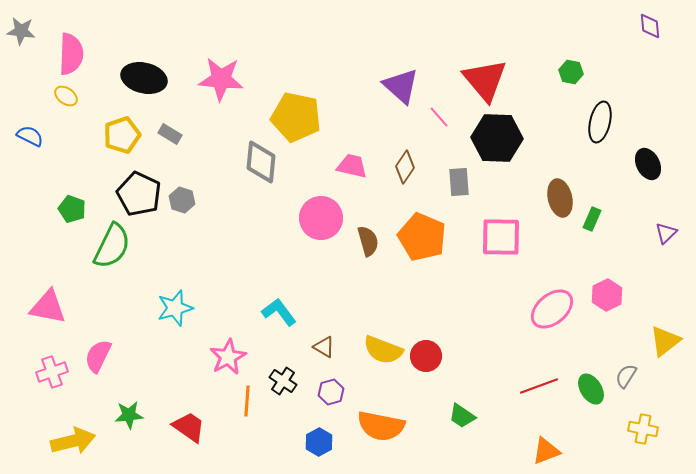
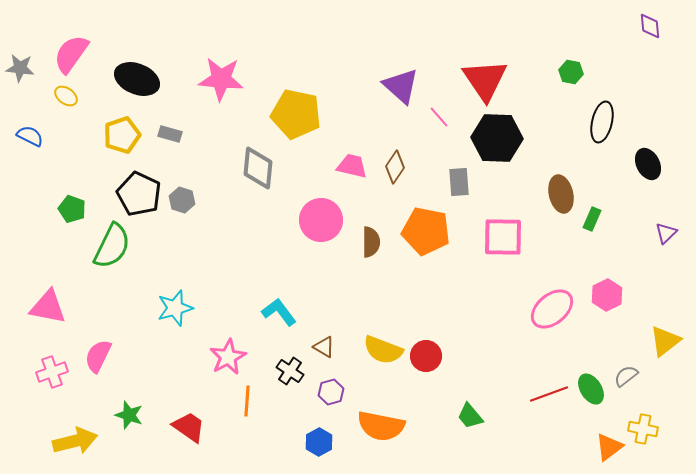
gray star at (21, 31): moved 1 px left, 37 px down
pink semicircle at (71, 54): rotated 147 degrees counterclockwise
black ellipse at (144, 78): moved 7 px left, 1 px down; rotated 9 degrees clockwise
red triangle at (485, 80): rotated 6 degrees clockwise
yellow pentagon at (296, 117): moved 3 px up
black ellipse at (600, 122): moved 2 px right
gray rectangle at (170, 134): rotated 15 degrees counterclockwise
gray diamond at (261, 162): moved 3 px left, 6 px down
brown diamond at (405, 167): moved 10 px left
brown ellipse at (560, 198): moved 1 px right, 4 px up
pink circle at (321, 218): moved 2 px down
orange pentagon at (422, 237): moved 4 px right, 6 px up; rotated 12 degrees counterclockwise
pink square at (501, 237): moved 2 px right
brown semicircle at (368, 241): moved 3 px right, 1 px down; rotated 16 degrees clockwise
gray semicircle at (626, 376): rotated 20 degrees clockwise
black cross at (283, 381): moved 7 px right, 10 px up
red line at (539, 386): moved 10 px right, 8 px down
green star at (129, 415): rotated 24 degrees clockwise
green trapezoid at (462, 416): moved 8 px right; rotated 16 degrees clockwise
yellow arrow at (73, 441): moved 2 px right
orange triangle at (546, 451): moved 63 px right, 4 px up; rotated 16 degrees counterclockwise
